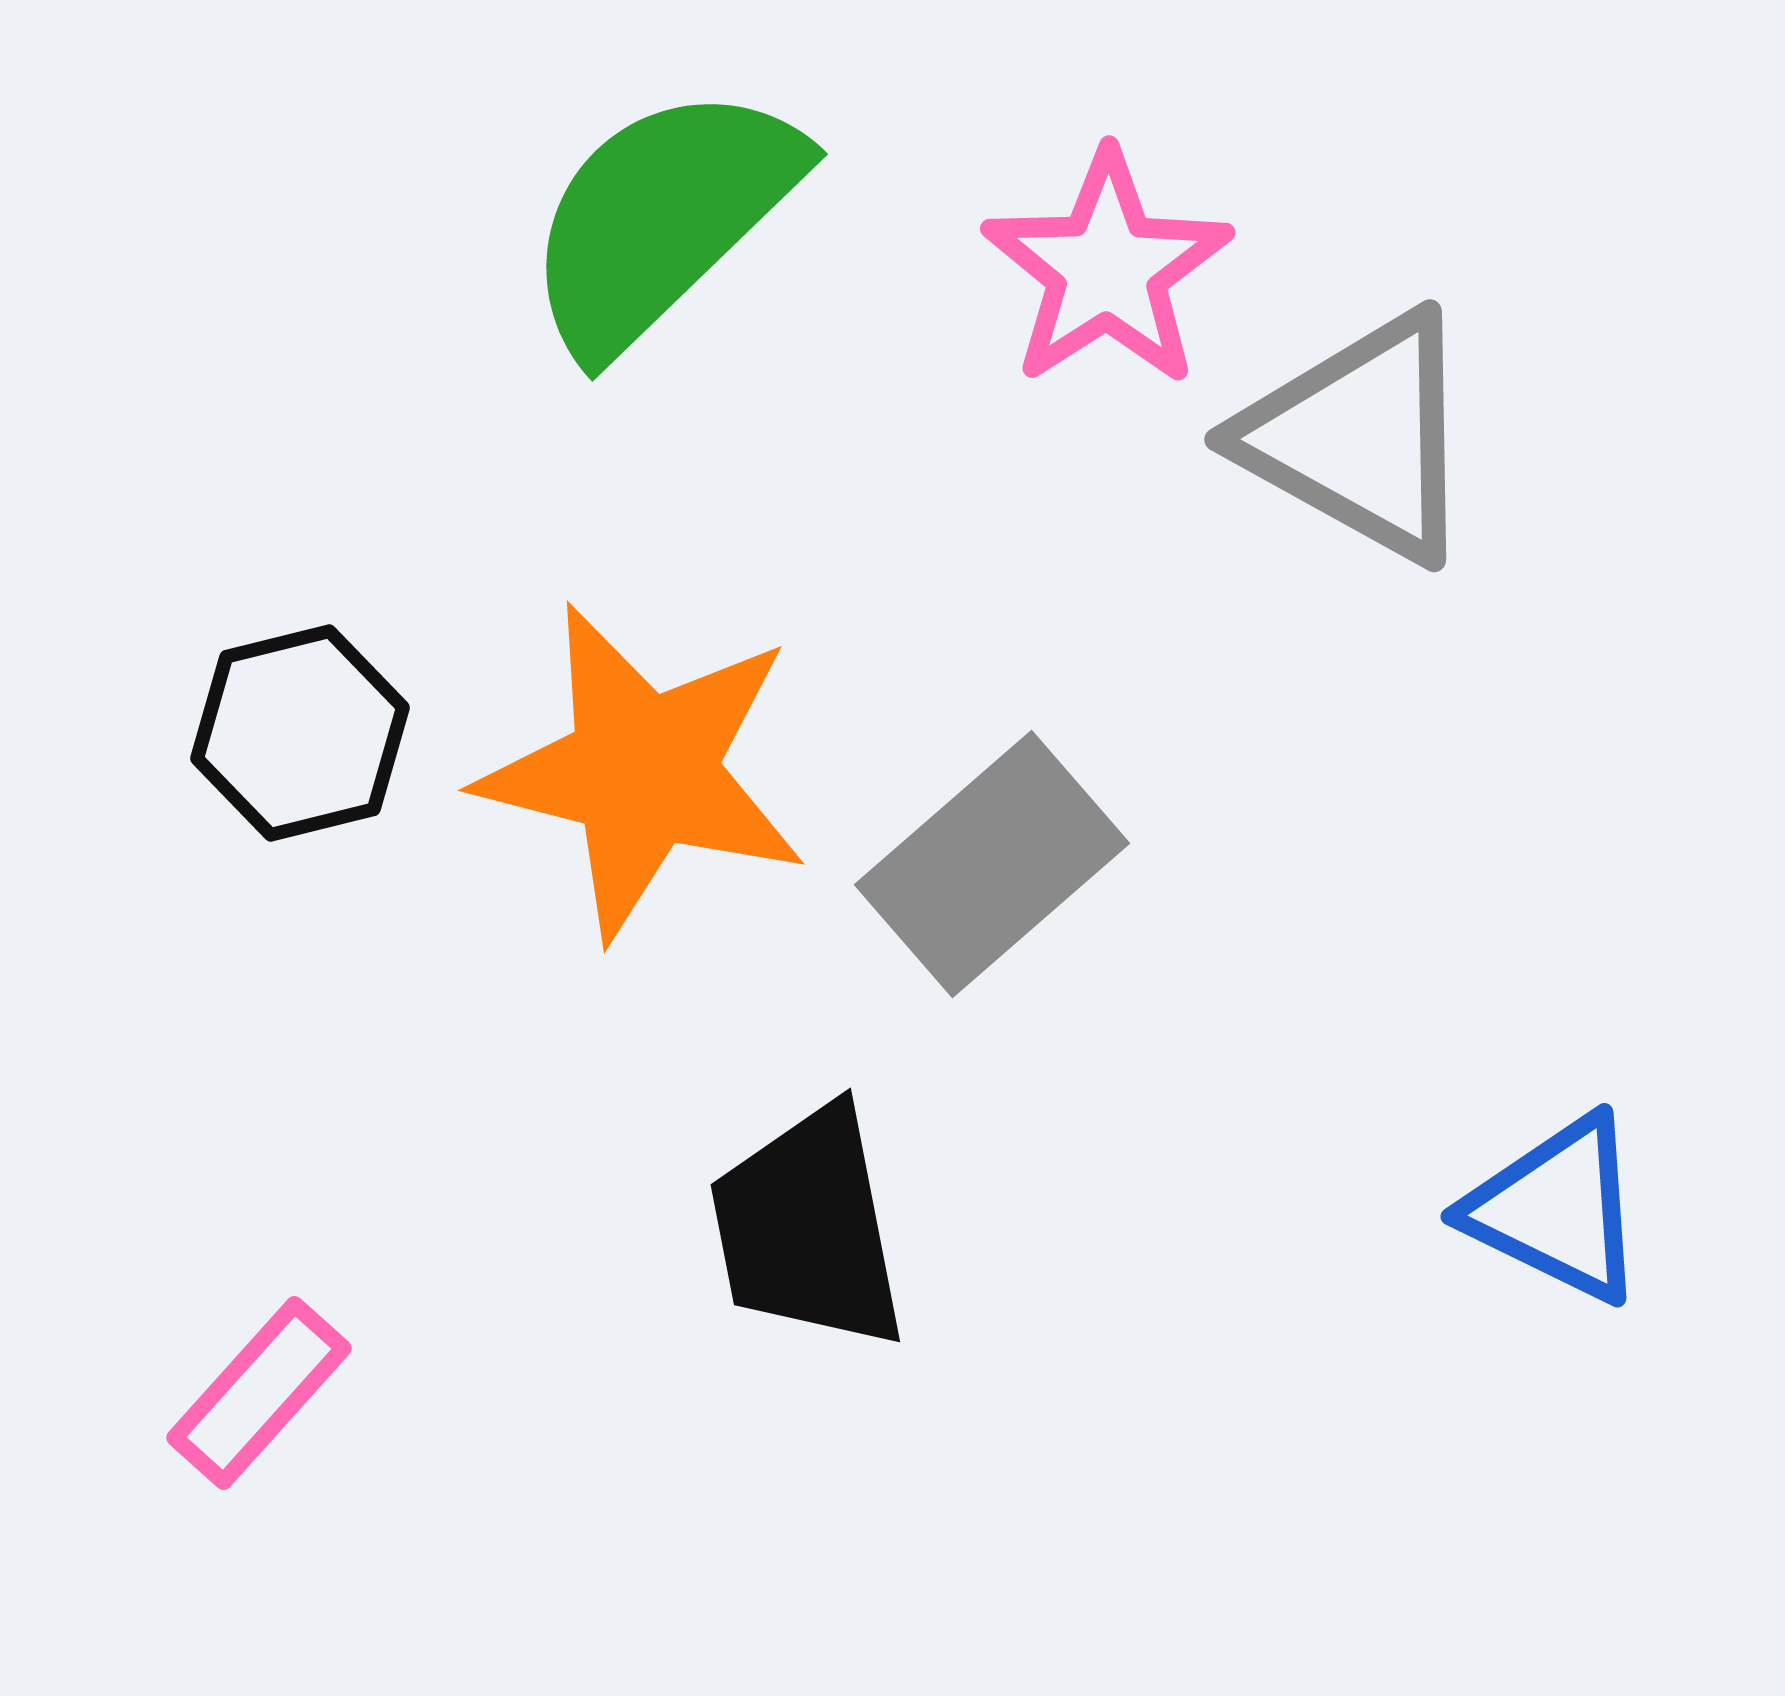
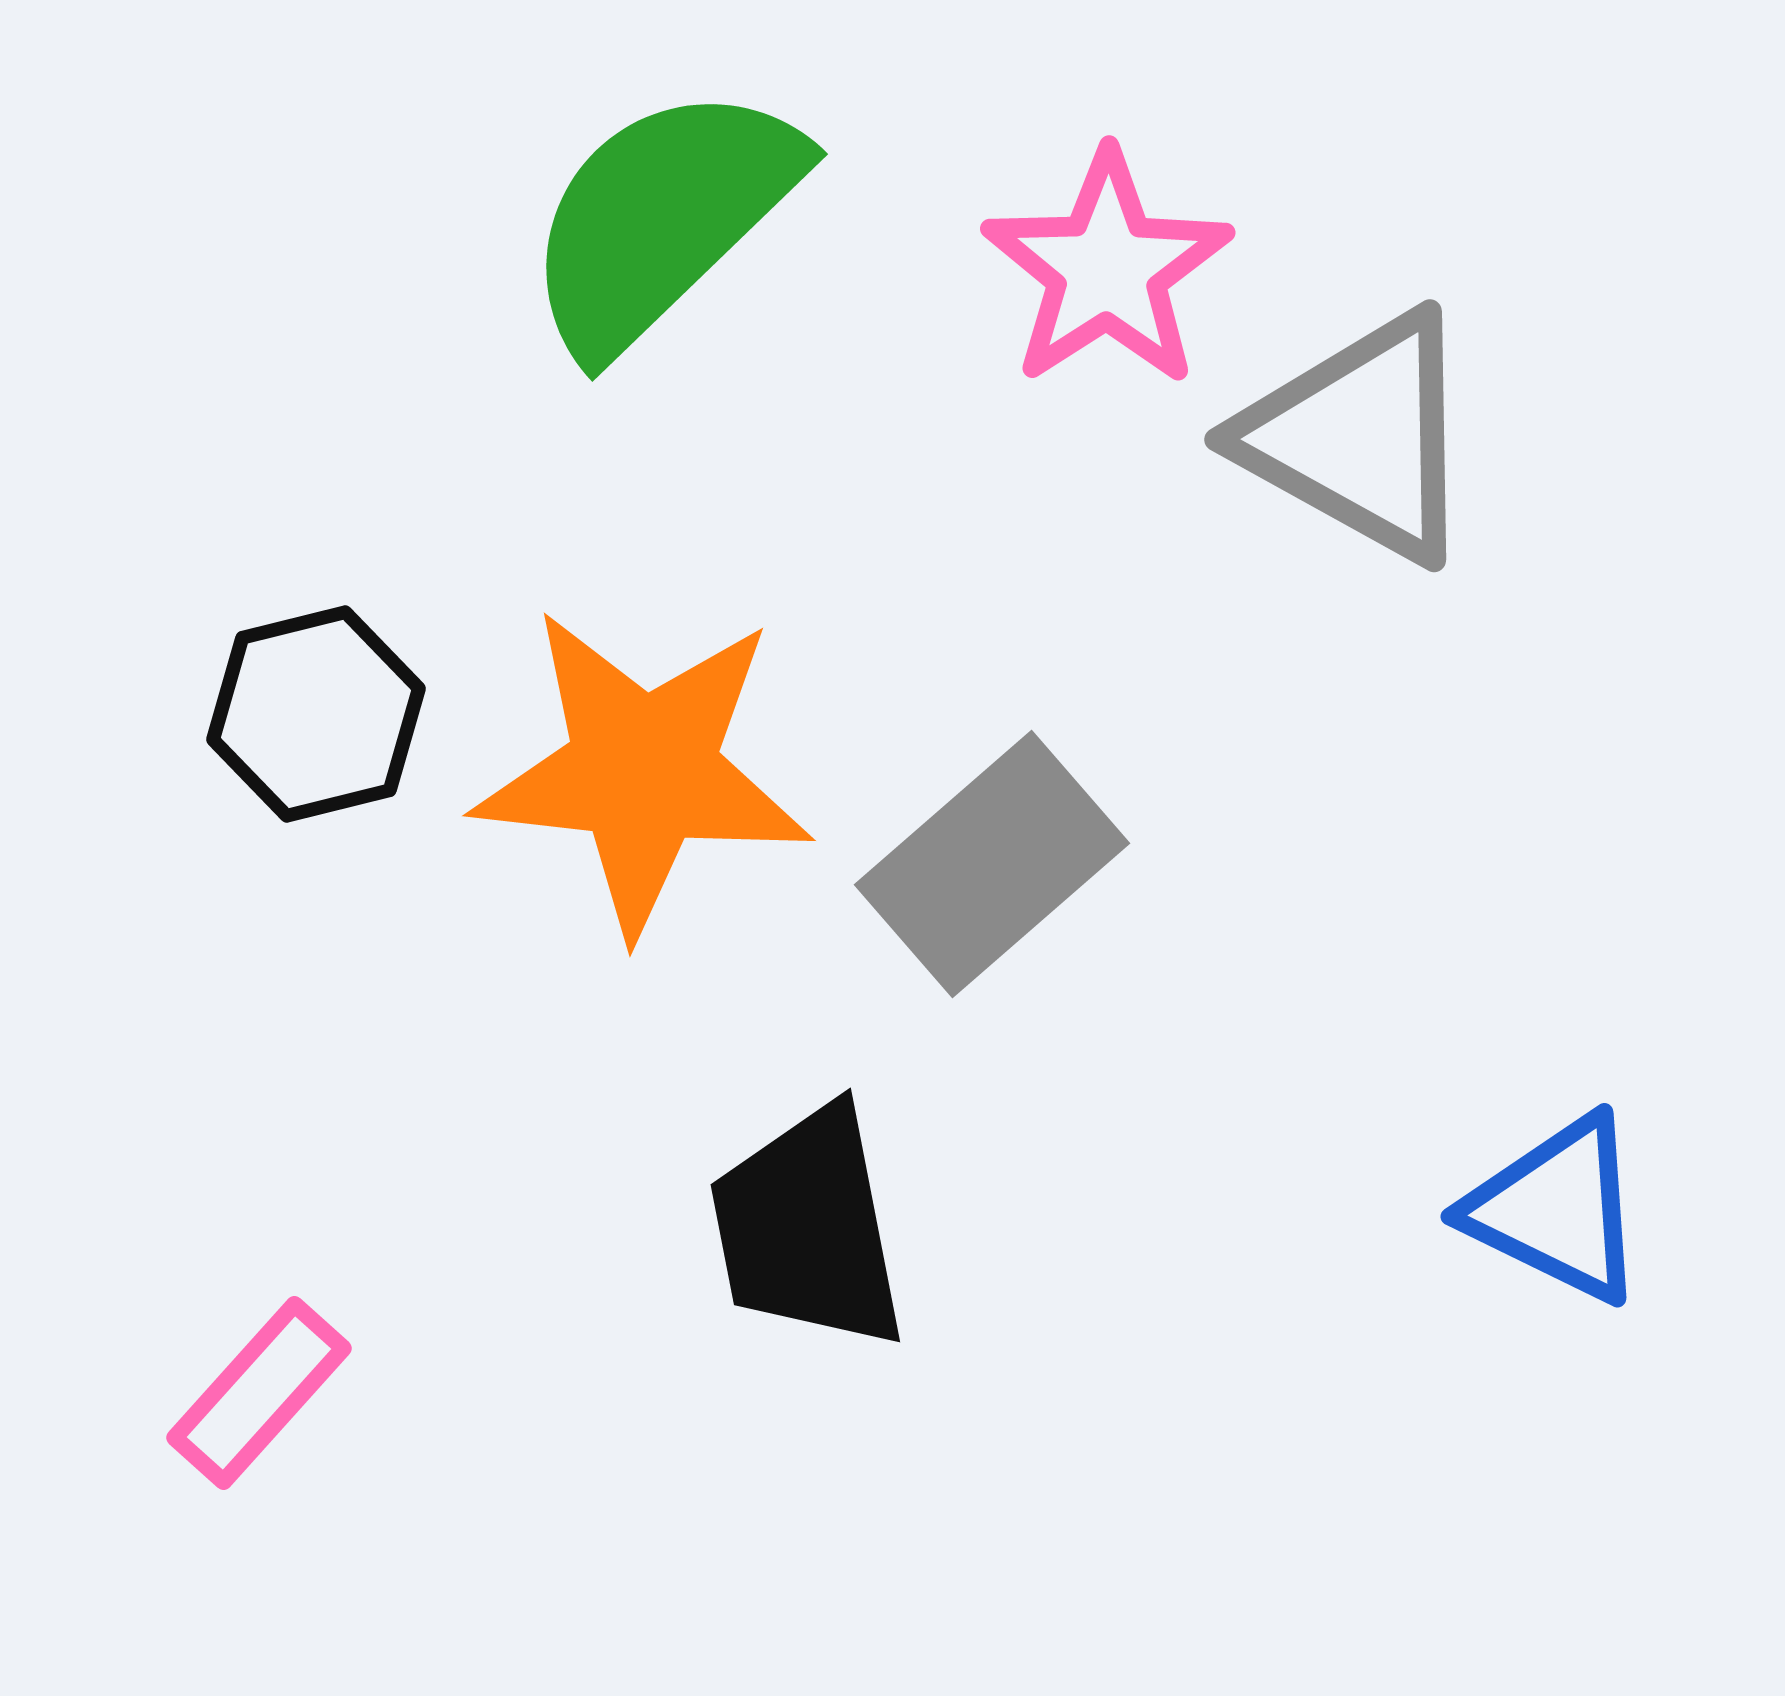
black hexagon: moved 16 px right, 19 px up
orange star: rotated 8 degrees counterclockwise
